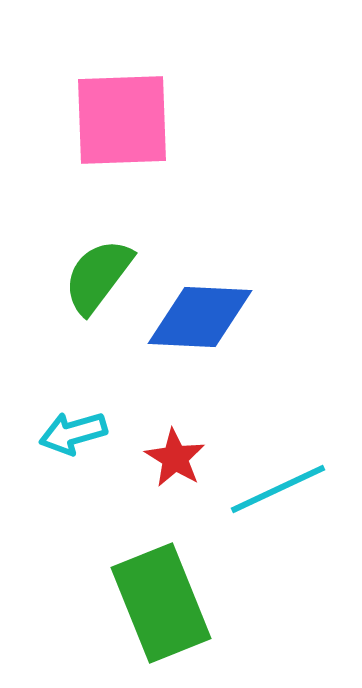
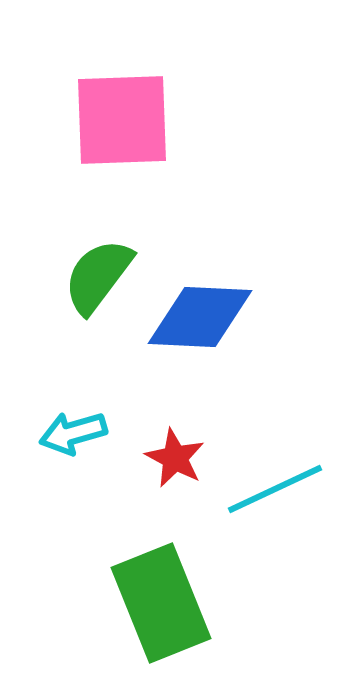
red star: rotated 4 degrees counterclockwise
cyan line: moved 3 px left
